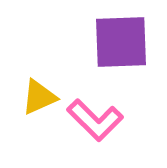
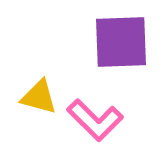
yellow triangle: rotated 39 degrees clockwise
